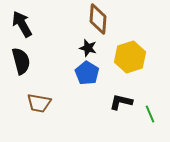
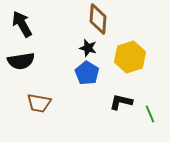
black semicircle: rotated 96 degrees clockwise
